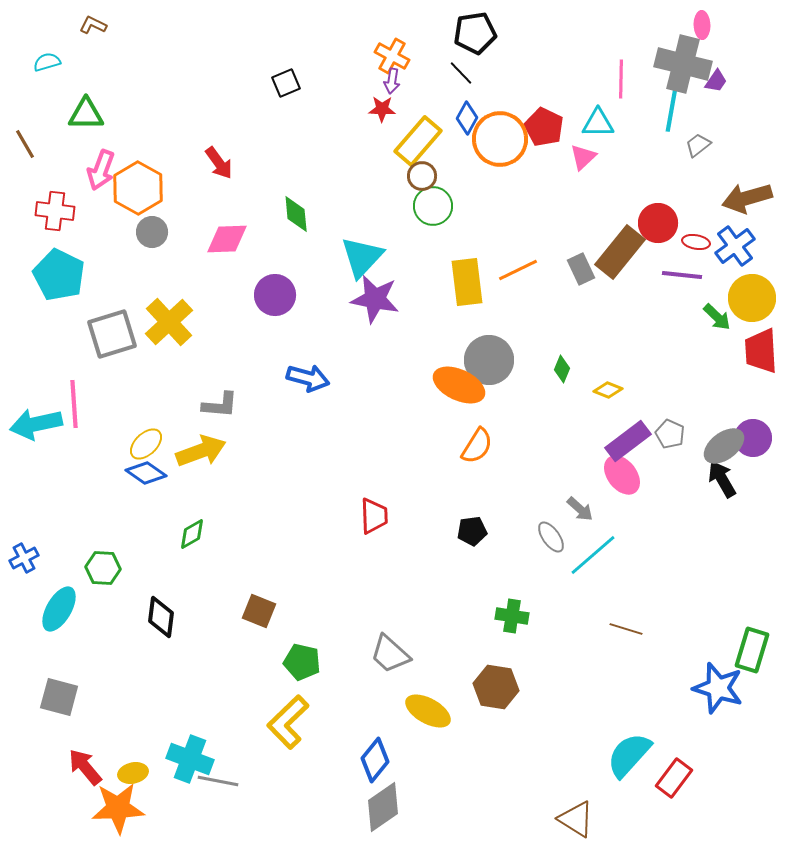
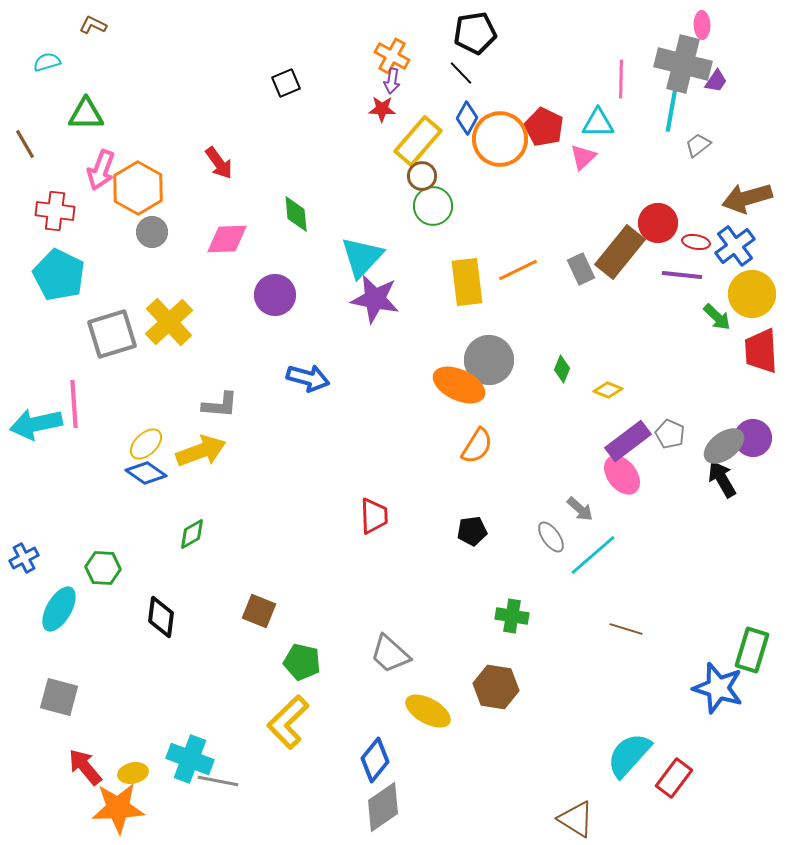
yellow circle at (752, 298): moved 4 px up
